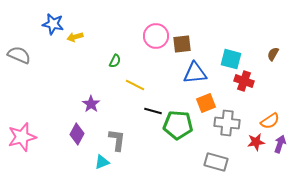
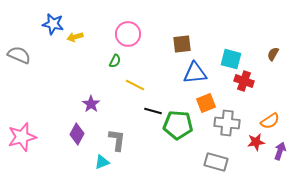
pink circle: moved 28 px left, 2 px up
purple arrow: moved 7 px down
